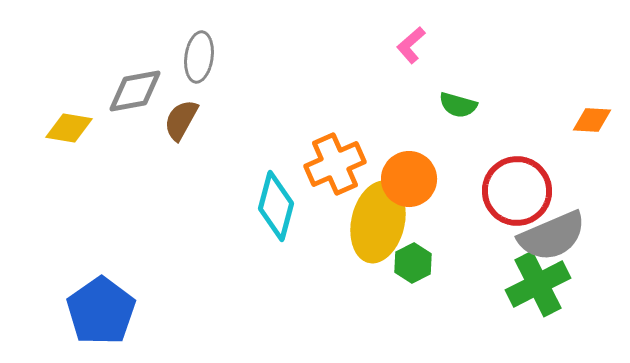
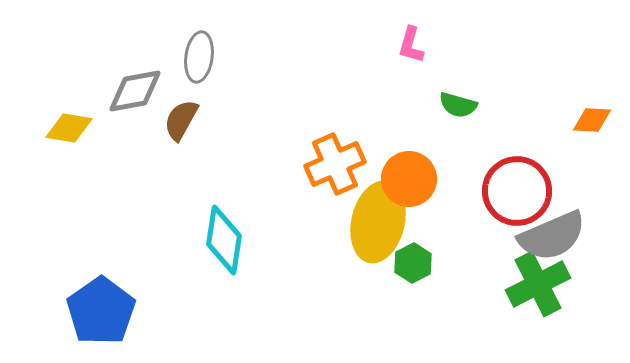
pink L-shape: rotated 33 degrees counterclockwise
cyan diamond: moved 52 px left, 34 px down; rotated 6 degrees counterclockwise
